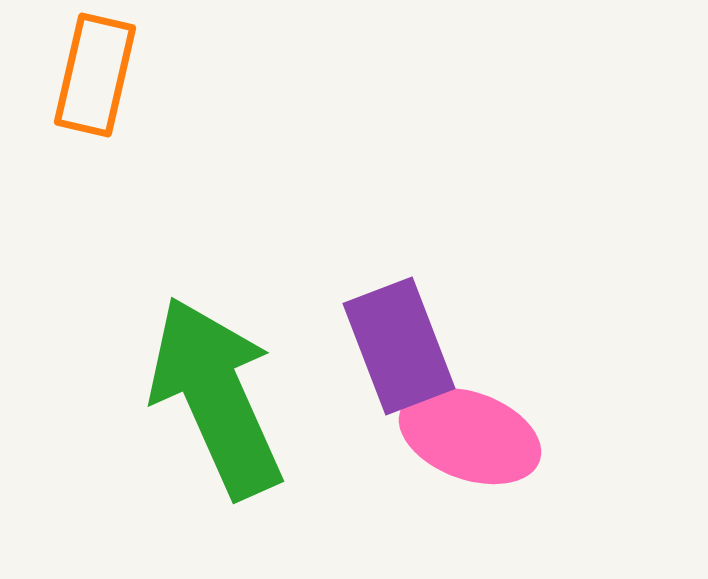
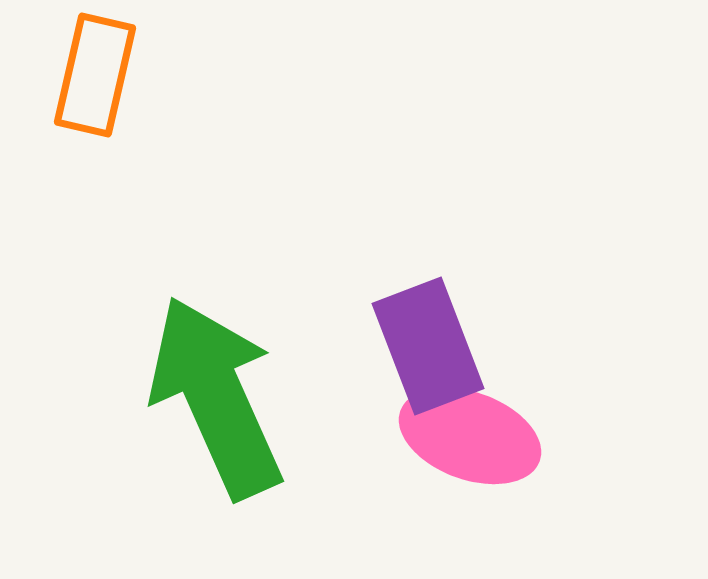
purple rectangle: moved 29 px right
